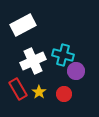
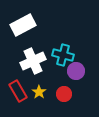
red rectangle: moved 2 px down
